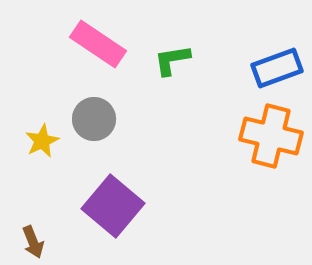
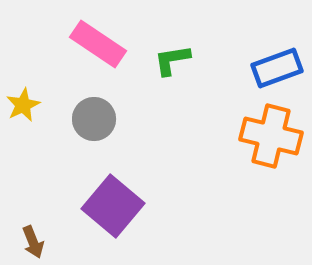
yellow star: moved 19 px left, 36 px up
